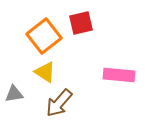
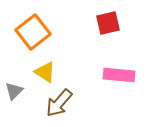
red square: moved 27 px right
orange square: moved 11 px left, 4 px up
gray triangle: moved 3 px up; rotated 36 degrees counterclockwise
